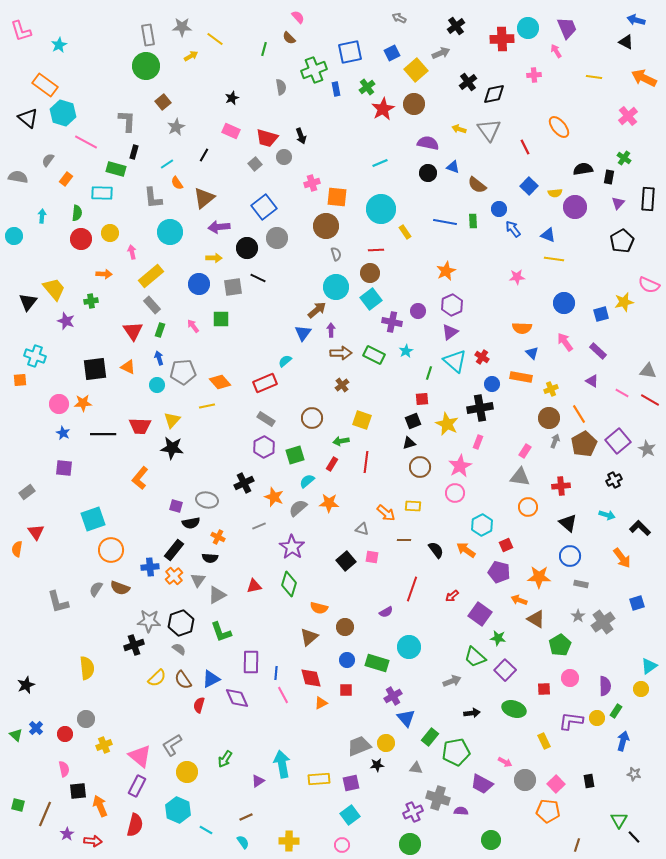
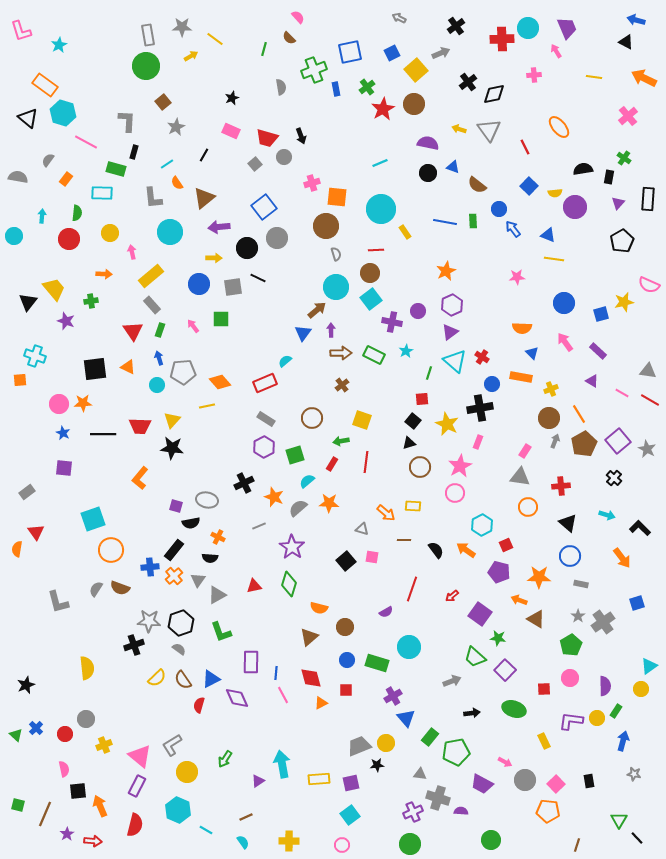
red circle at (81, 239): moved 12 px left
black square at (413, 421): rotated 28 degrees counterclockwise
black cross at (614, 480): moved 2 px up; rotated 21 degrees counterclockwise
green pentagon at (560, 645): moved 11 px right
gray triangle at (416, 768): moved 4 px right, 6 px down
black line at (634, 837): moved 3 px right, 1 px down
